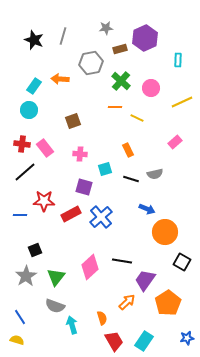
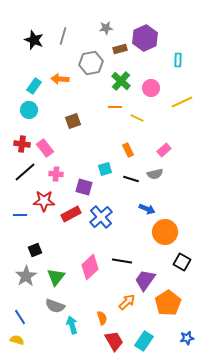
pink rectangle at (175, 142): moved 11 px left, 8 px down
pink cross at (80, 154): moved 24 px left, 20 px down
